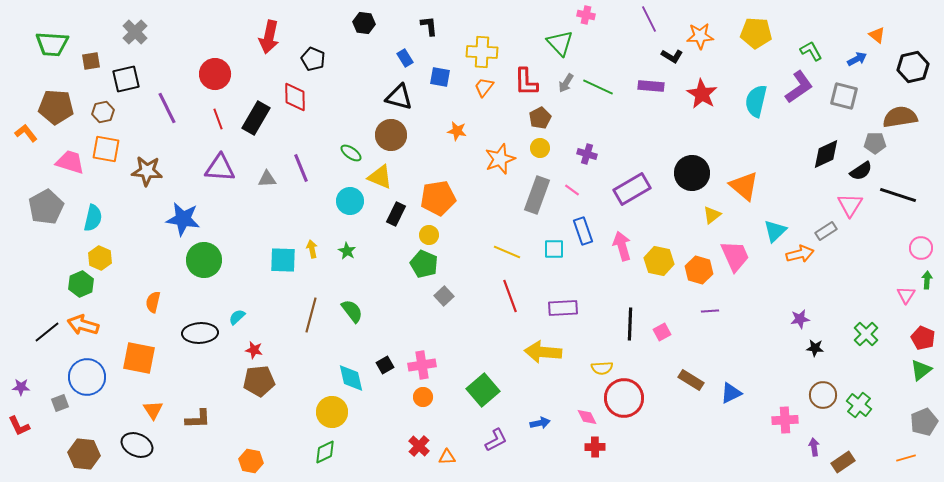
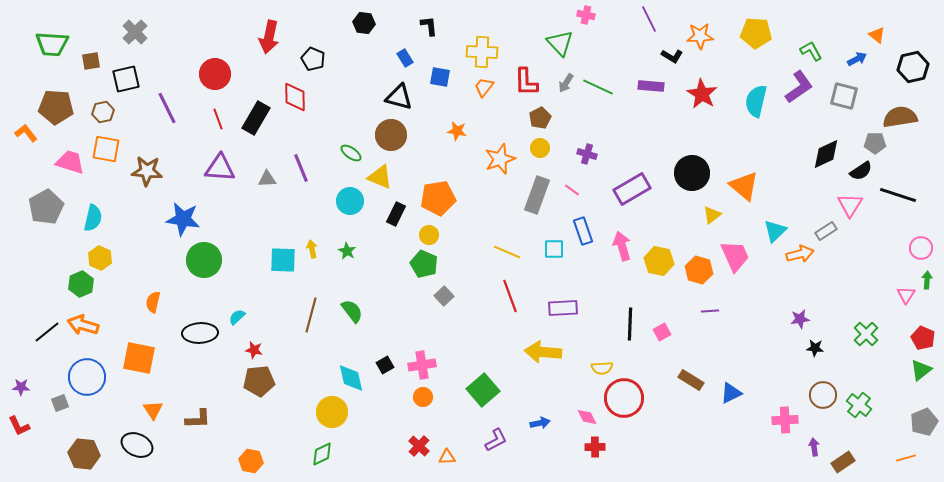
green diamond at (325, 452): moved 3 px left, 2 px down
